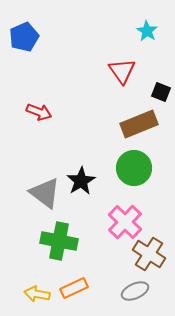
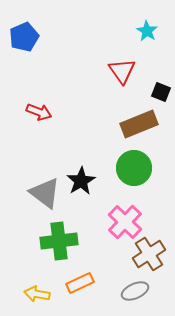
green cross: rotated 18 degrees counterclockwise
brown cross: rotated 24 degrees clockwise
orange rectangle: moved 6 px right, 5 px up
